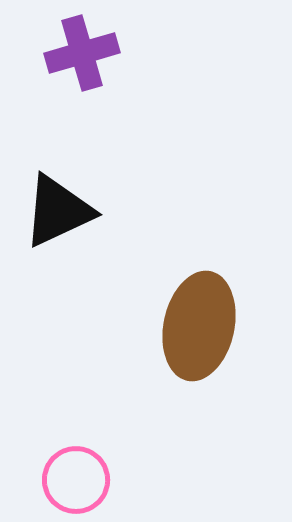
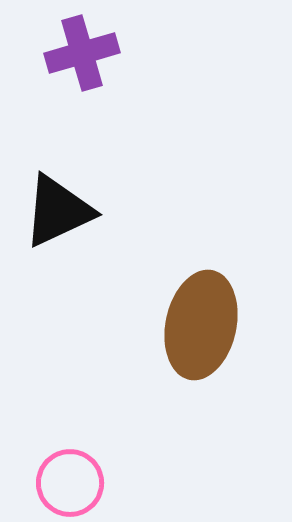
brown ellipse: moved 2 px right, 1 px up
pink circle: moved 6 px left, 3 px down
